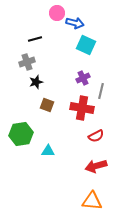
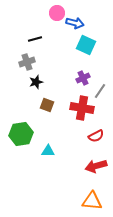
gray line: moved 1 px left; rotated 21 degrees clockwise
